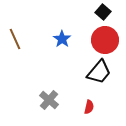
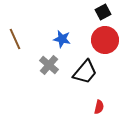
black square: rotated 21 degrees clockwise
blue star: rotated 24 degrees counterclockwise
black trapezoid: moved 14 px left
gray cross: moved 35 px up
red semicircle: moved 10 px right
